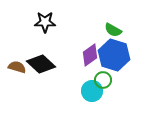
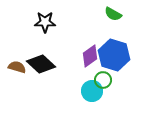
green semicircle: moved 16 px up
purple diamond: moved 1 px down
